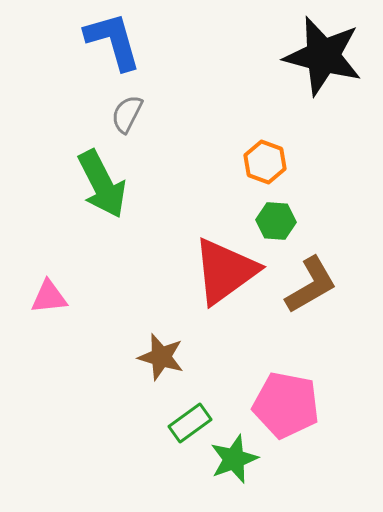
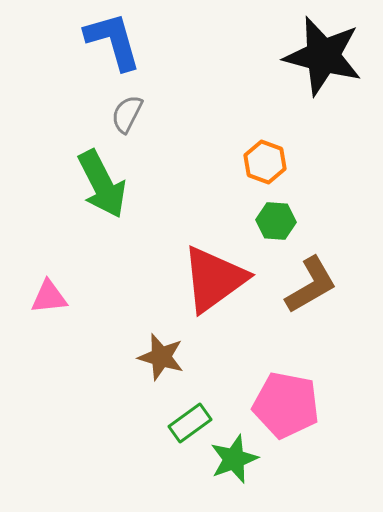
red triangle: moved 11 px left, 8 px down
